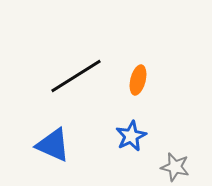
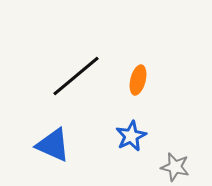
black line: rotated 8 degrees counterclockwise
